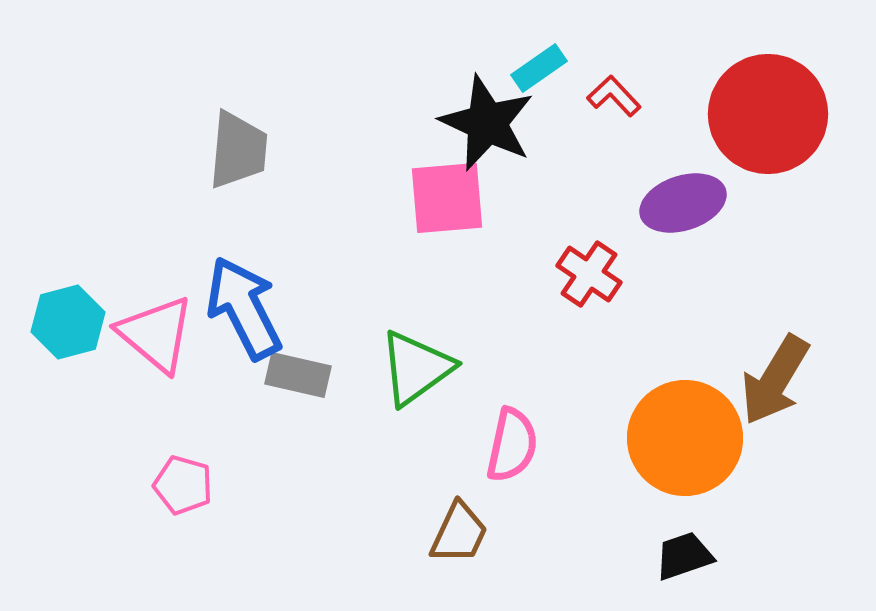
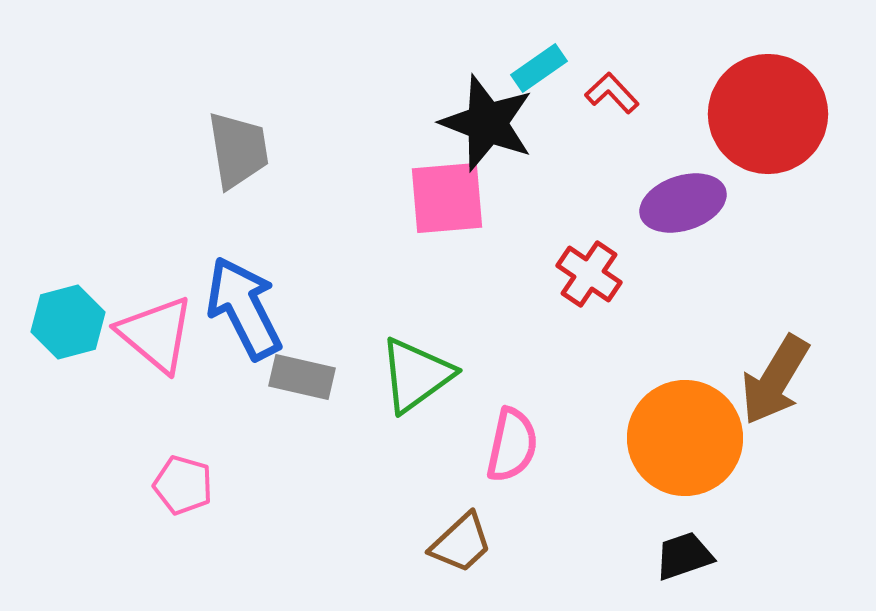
red L-shape: moved 2 px left, 3 px up
black star: rotated 4 degrees counterclockwise
gray trapezoid: rotated 14 degrees counterclockwise
green triangle: moved 7 px down
gray rectangle: moved 4 px right, 2 px down
brown trapezoid: moved 2 px right, 10 px down; rotated 22 degrees clockwise
